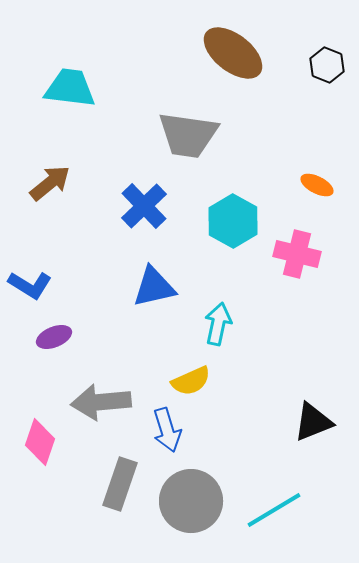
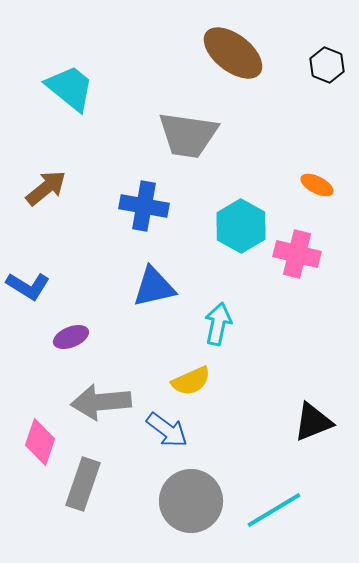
cyan trapezoid: rotated 32 degrees clockwise
brown arrow: moved 4 px left, 5 px down
blue cross: rotated 36 degrees counterclockwise
cyan hexagon: moved 8 px right, 5 px down
blue L-shape: moved 2 px left, 1 px down
purple ellipse: moved 17 px right
blue arrow: rotated 36 degrees counterclockwise
gray rectangle: moved 37 px left
